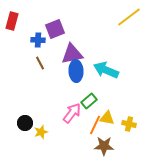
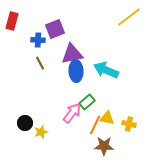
green rectangle: moved 2 px left, 1 px down
